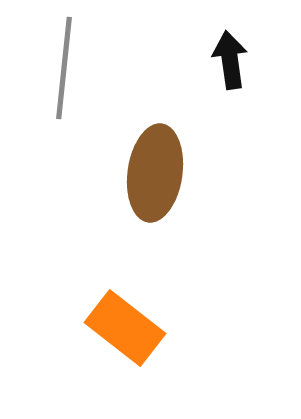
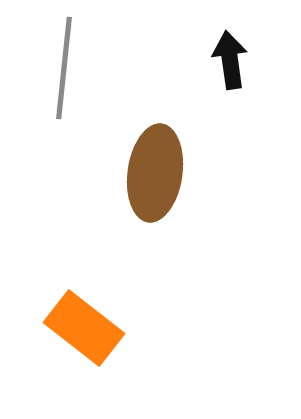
orange rectangle: moved 41 px left
